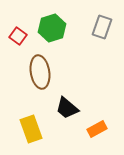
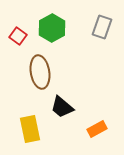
green hexagon: rotated 12 degrees counterclockwise
black trapezoid: moved 5 px left, 1 px up
yellow rectangle: moved 1 px left; rotated 8 degrees clockwise
